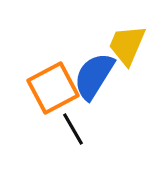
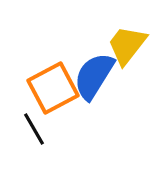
yellow trapezoid: rotated 15 degrees clockwise
black line: moved 39 px left
